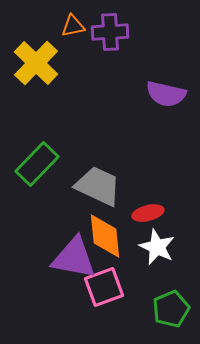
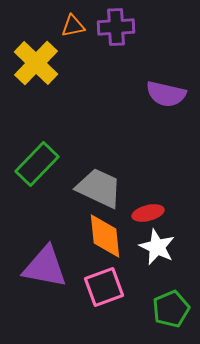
purple cross: moved 6 px right, 5 px up
gray trapezoid: moved 1 px right, 2 px down
purple triangle: moved 29 px left, 9 px down
